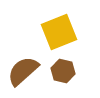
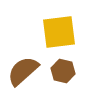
yellow square: rotated 15 degrees clockwise
